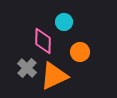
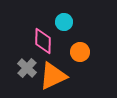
orange triangle: moved 1 px left
